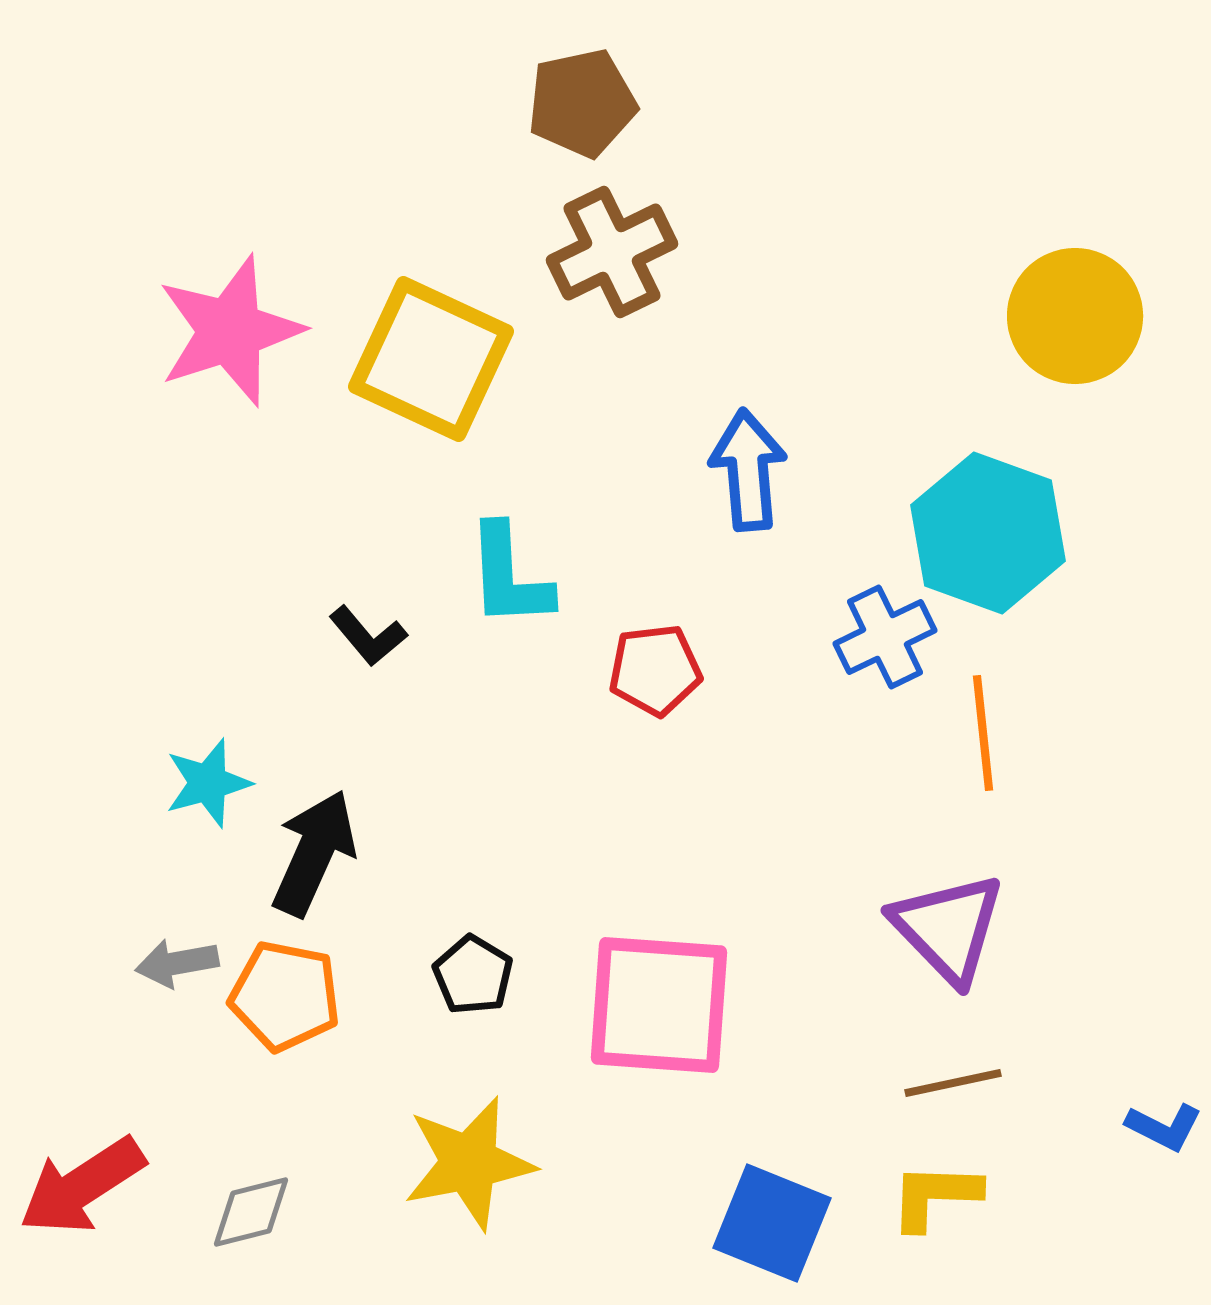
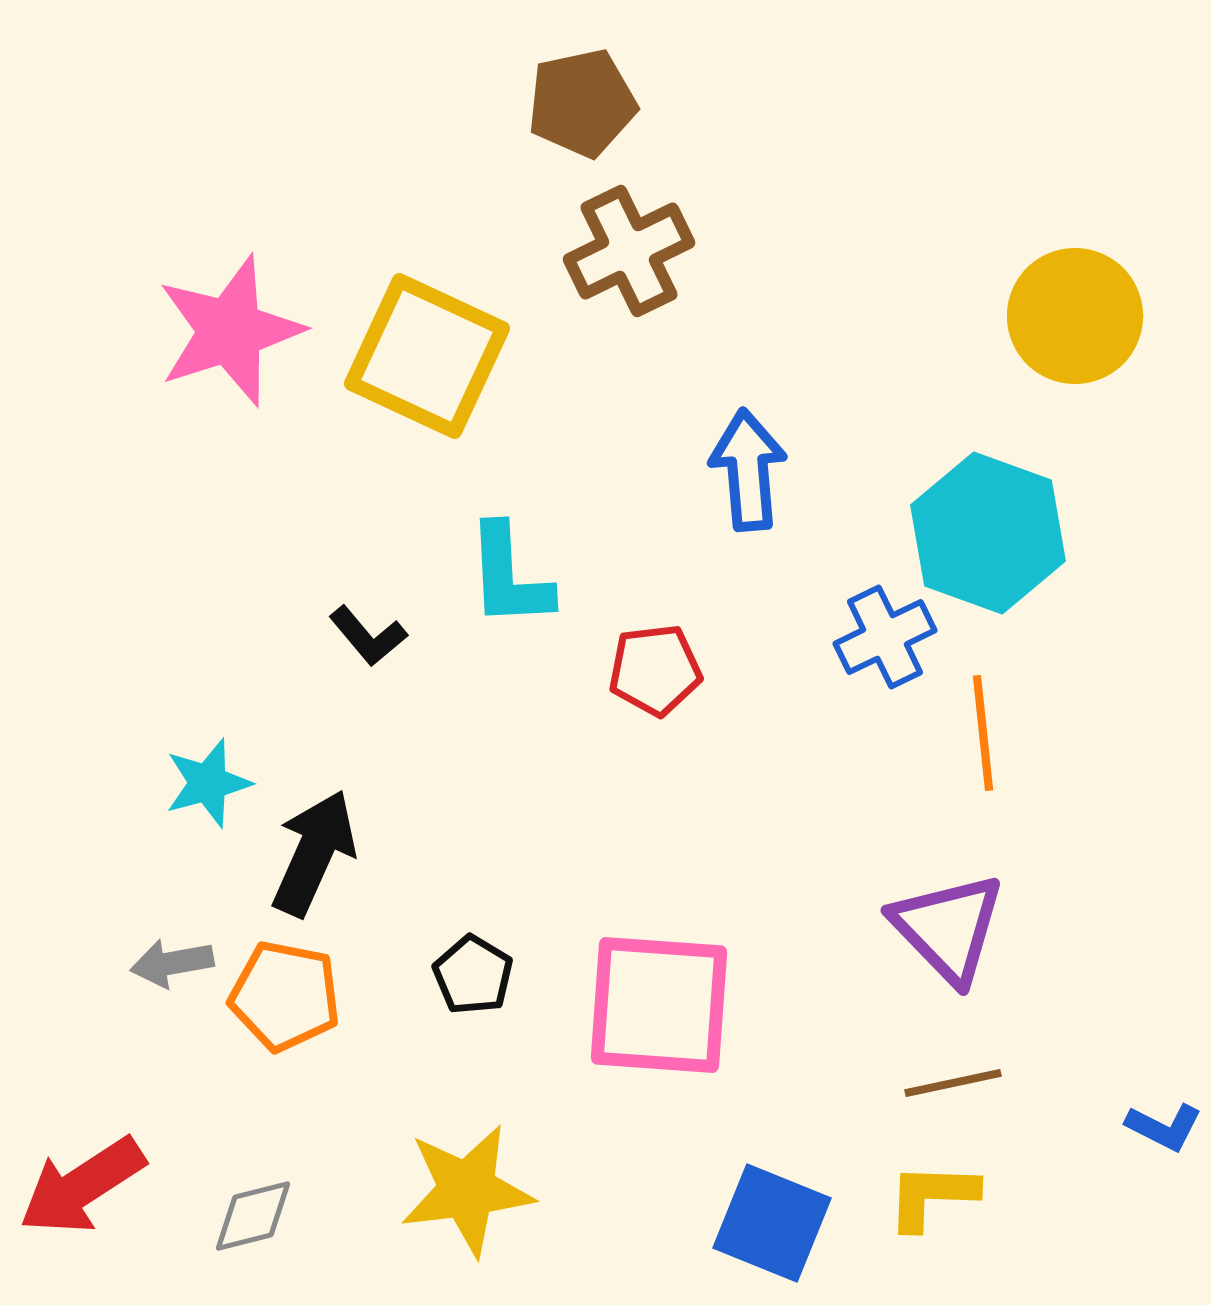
brown cross: moved 17 px right, 1 px up
yellow square: moved 4 px left, 3 px up
gray arrow: moved 5 px left
yellow star: moved 2 px left, 27 px down; rotated 4 degrees clockwise
yellow L-shape: moved 3 px left
gray diamond: moved 2 px right, 4 px down
